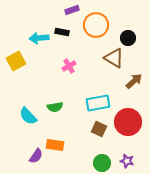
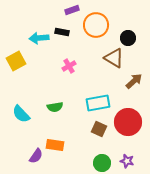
cyan semicircle: moved 7 px left, 2 px up
